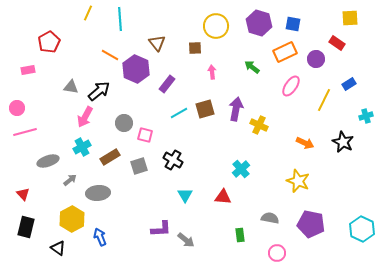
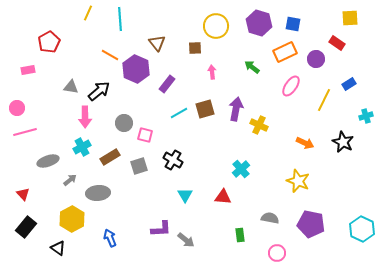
pink arrow at (85, 117): rotated 30 degrees counterclockwise
black rectangle at (26, 227): rotated 25 degrees clockwise
blue arrow at (100, 237): moved 10 px right, 1 px down
